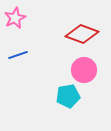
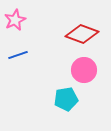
pink star: moved 2 px down
cyan pentagon: moved 2 px left, 3 px down
